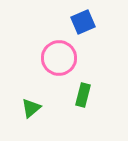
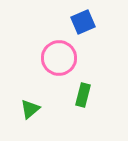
green triangle: moved 1 px left, 1 px down
